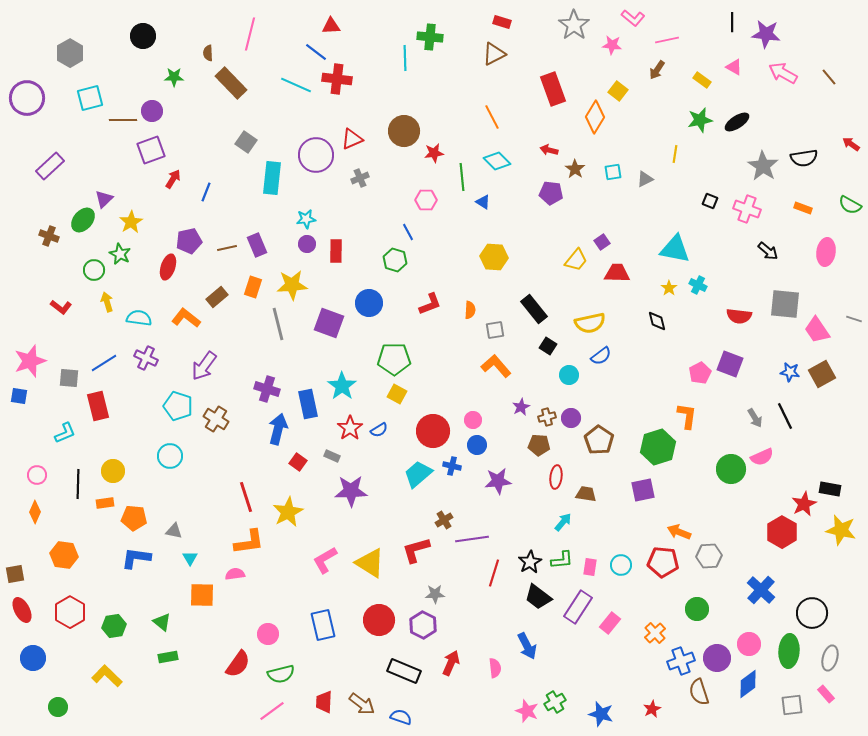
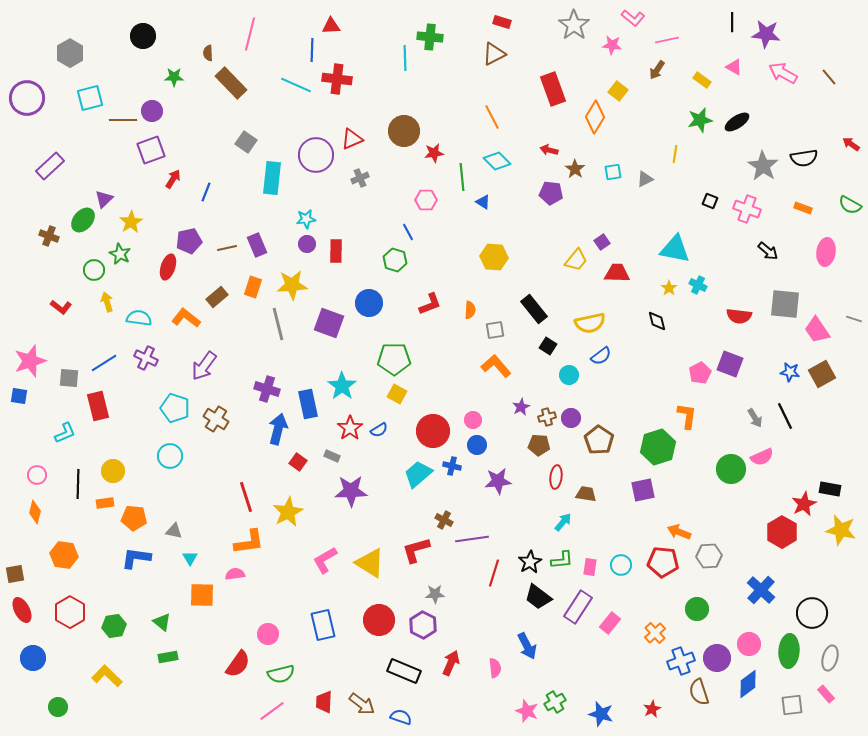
blue line at (316, 52): moved 4 px left, 2 px up; rotated 55 degrees clockwise
cyan pentagon at (178, 406): moved 3 px left, 2 px down
orange diamond at (35, 512): rotated 10 degrees counterclockwise
brown cross at (444, 520): rotated 30 degrees counterclockwise
